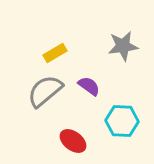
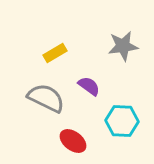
gray semicircle: moved 1 px right, 7 px down; rotated 66 degrees clockwise
